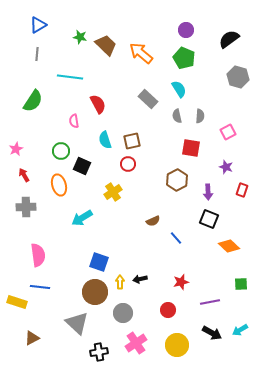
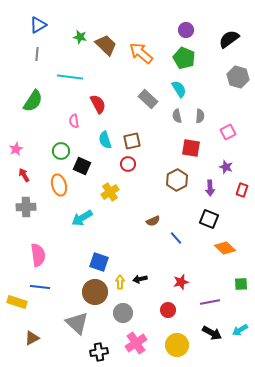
yellow cross at (113, 192): moved 3 px left
purple arrow at (208, 192): moved 2 px right, 4 px up
orange diamond at (229, 246): moved 4 px left, 2 px down
